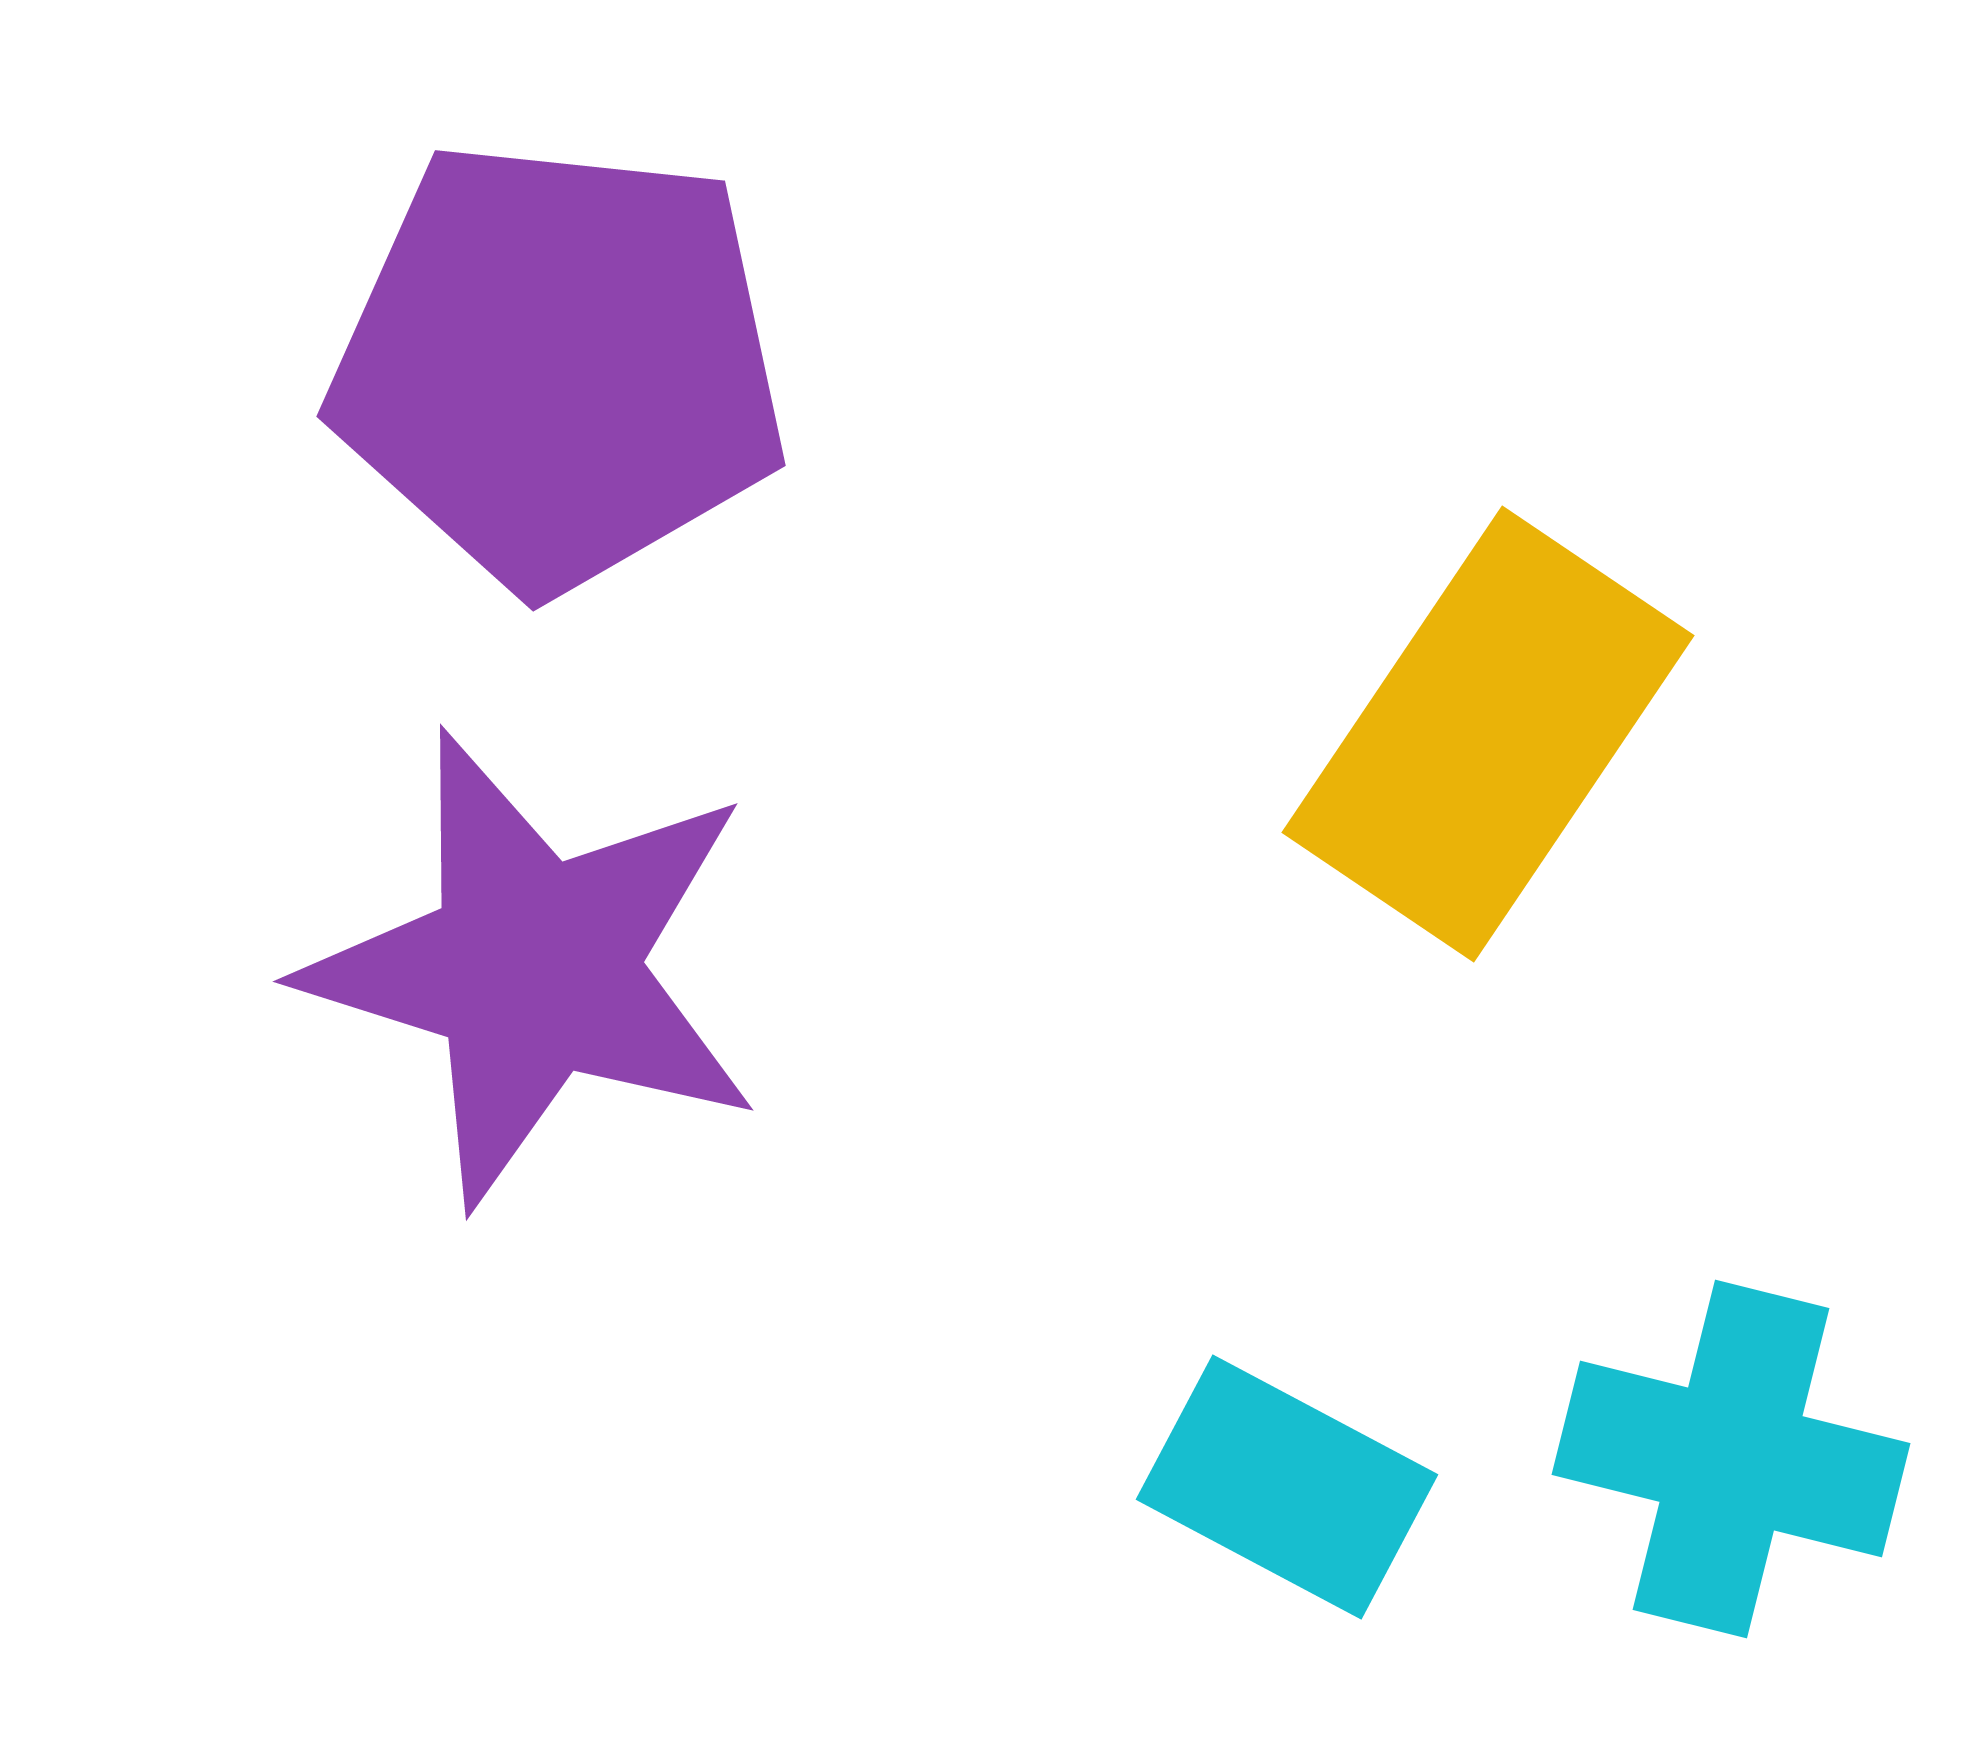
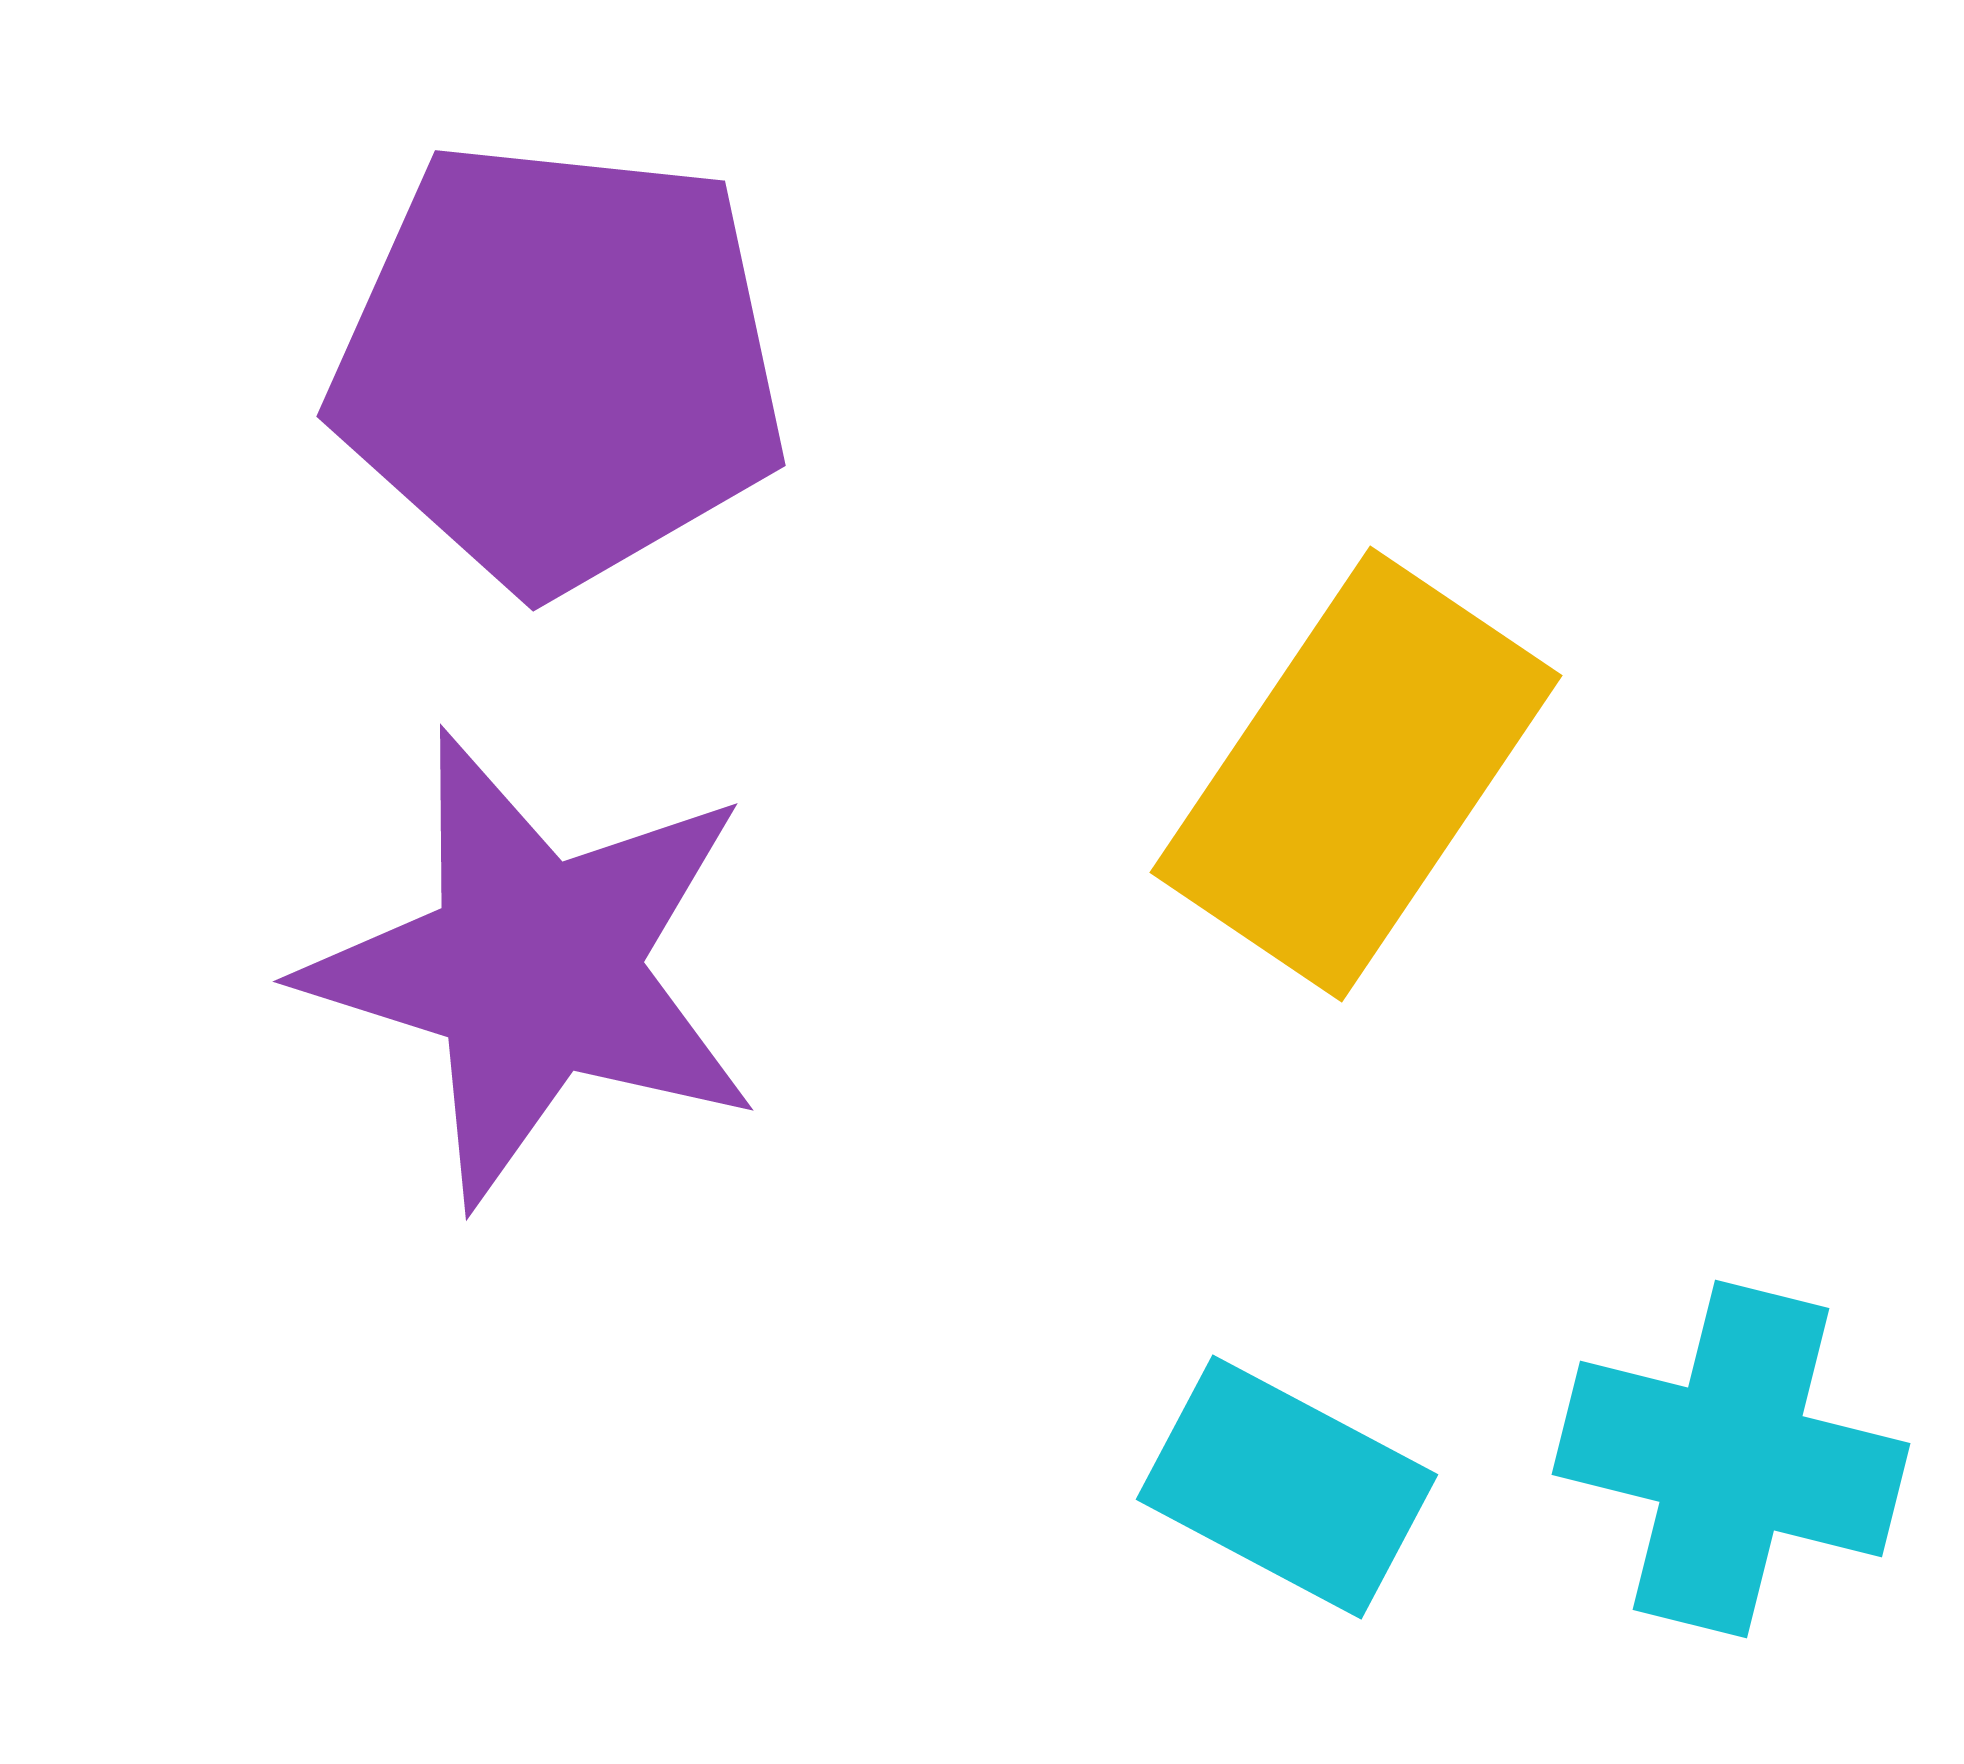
yellow rectangle: moved 132 px left, 40 px down
